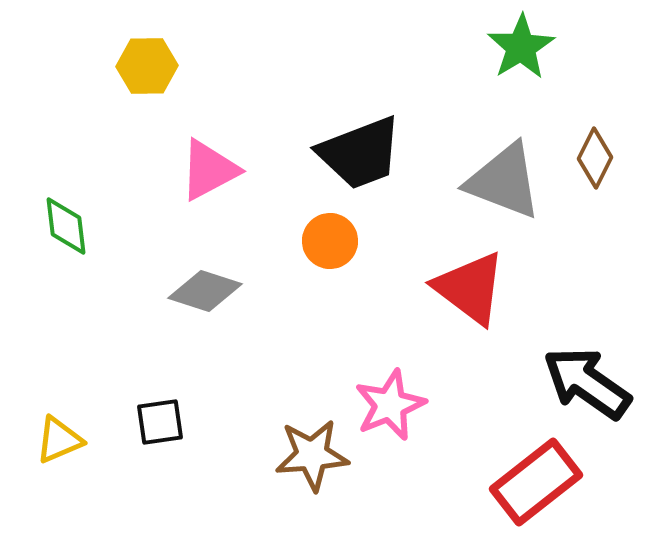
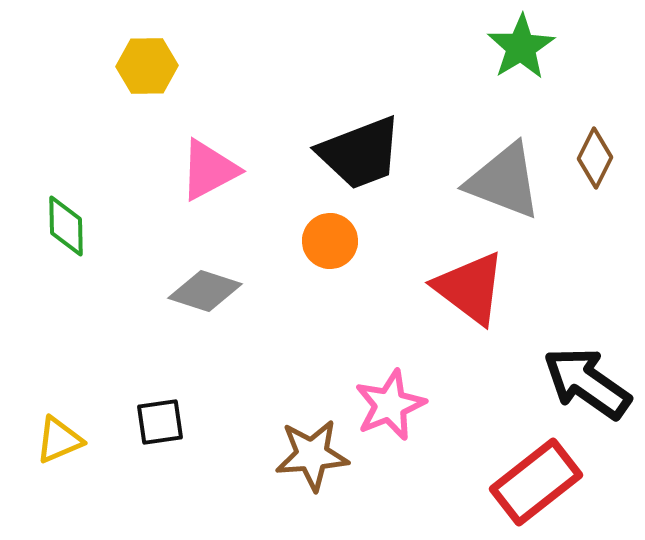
green diamond: rotated 6 degrees clockwise
